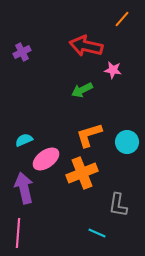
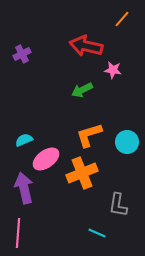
purple cross: moved 2 px down
